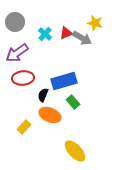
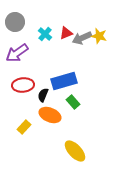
yellow star: moved 4 px right, 13 px down
gray arrow: rotated 126 degrees clockwise
red ellipse: moved 7 px down
